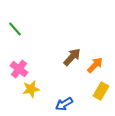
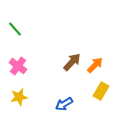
brown arrow: moved 5 px down
pink cross: moved 1 px left, 3 px up
yellow star: moved 12 px left, 8 px down
